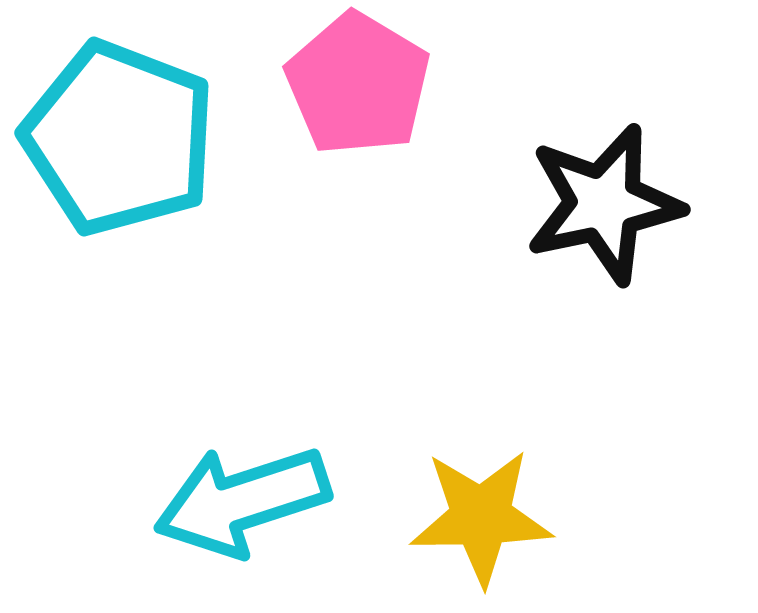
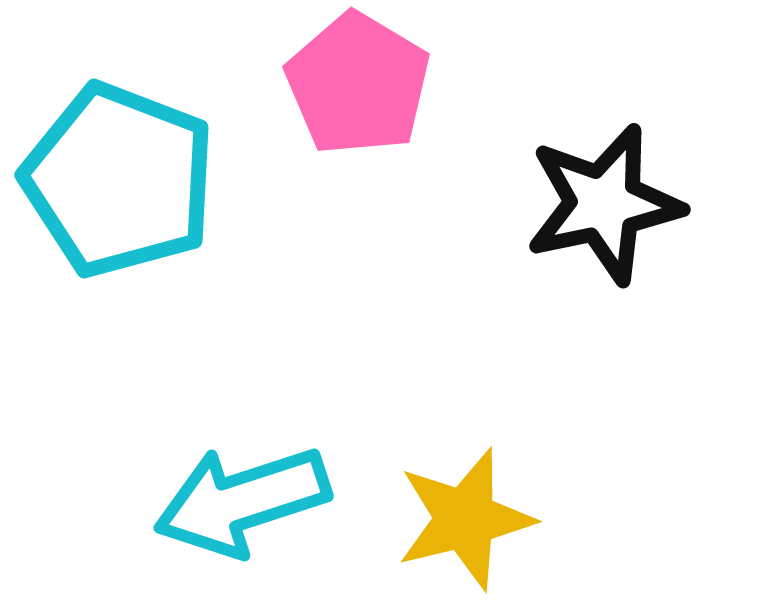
cyan pentagon: moved 42 px down
yellow star: moved 16 px left, 2 px down; rotated 13 degrees counterclockwise
